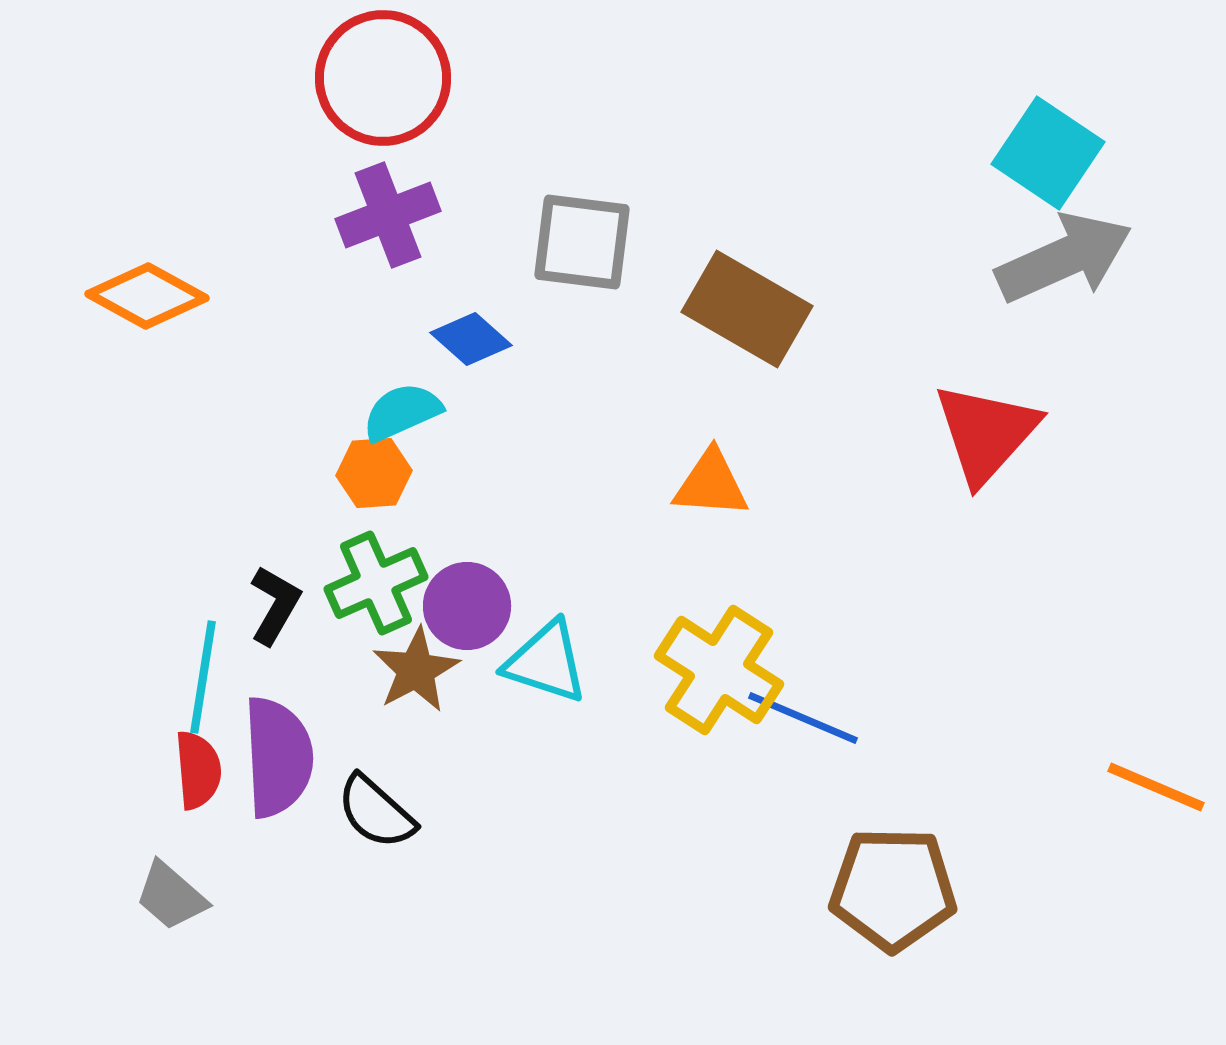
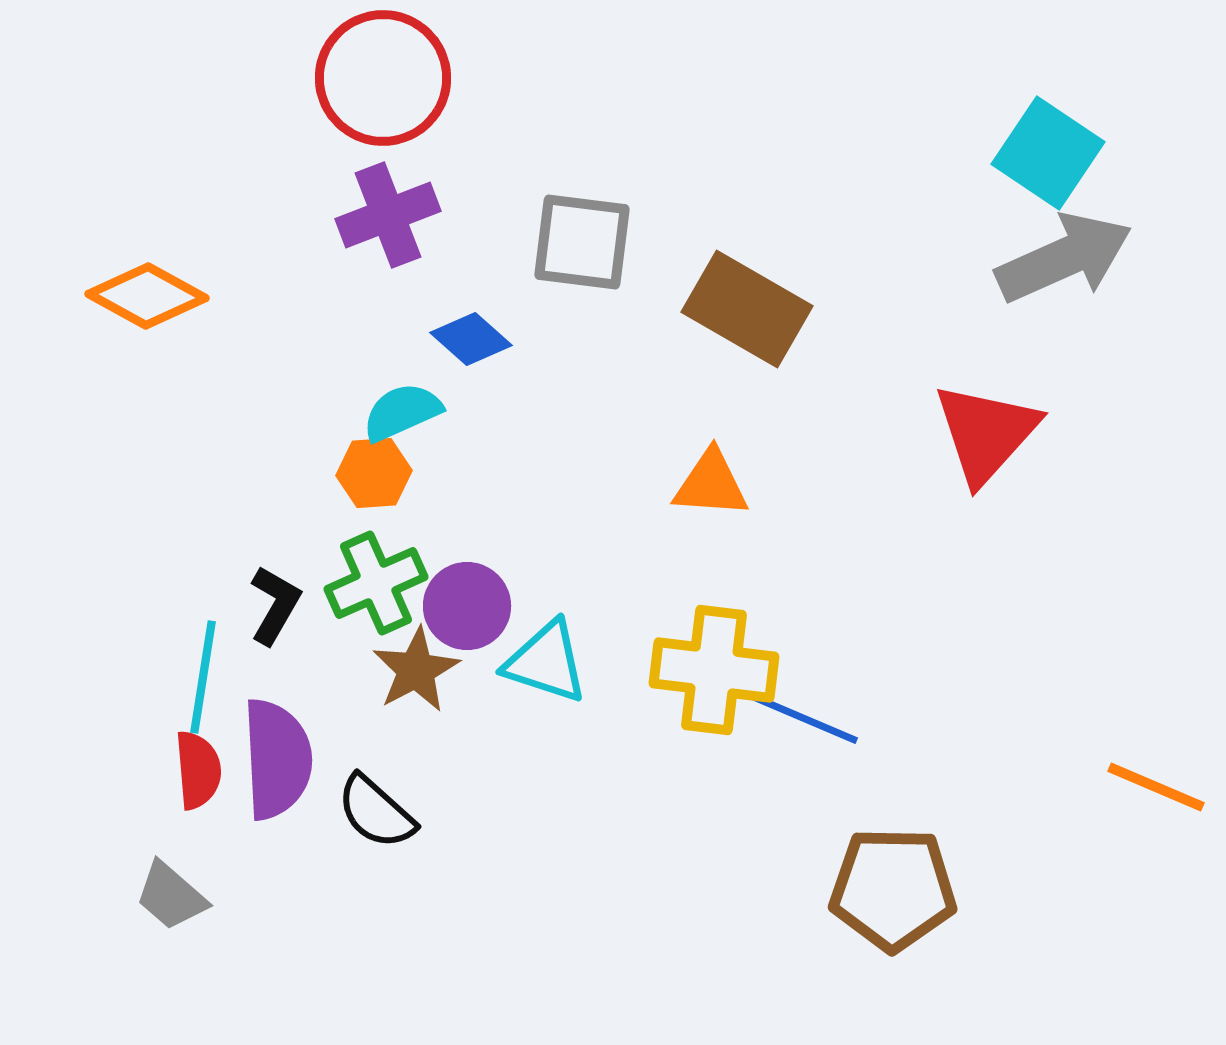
yellow cross: moved 5 px left; rotated 26 degrees counterclockwise
purple semicircle: moved 1 px left, 2 px down
